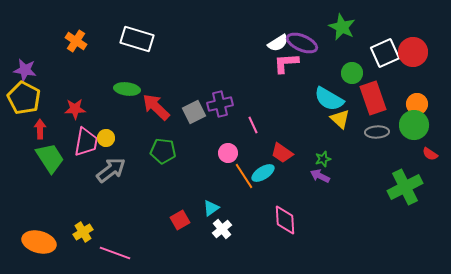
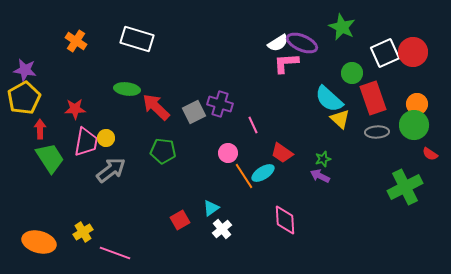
yellow pentagon at (24, 98): rotated 16 degrees clockwise
cyan semicircle at (329, 99): rotated 12 degrees clockwise
purple cross at (220, 104): rotated 30 degrees clockwise
